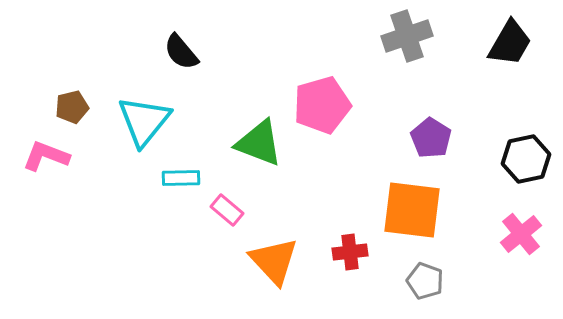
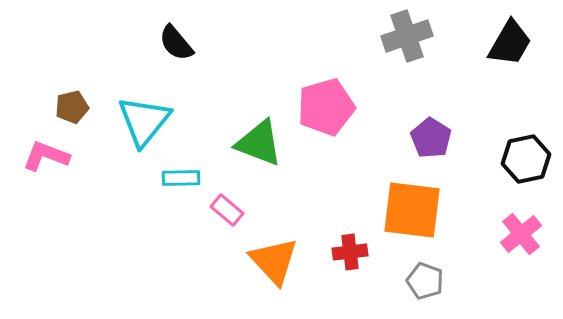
black semicircle: moved 5 px left, 9 px up
pink pentagon: moved 4 px right, 2 px down
